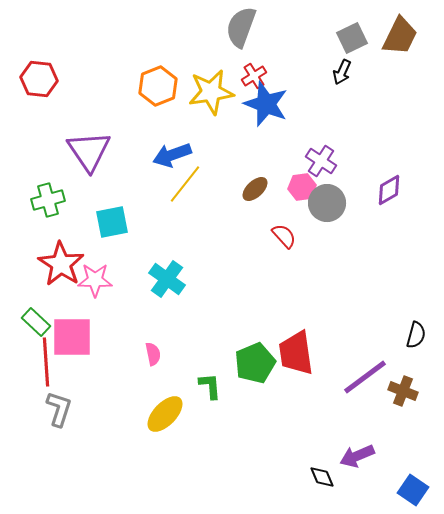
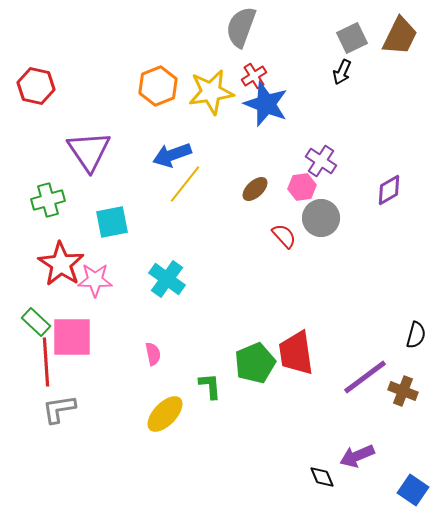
red hexagon: moved 3 px left, 7 px down; rotated 6 degrees clockwise
gray circle: moved 6 px left, 15 px down
gray L-shape: rotated 117 degrees counterclockwise
